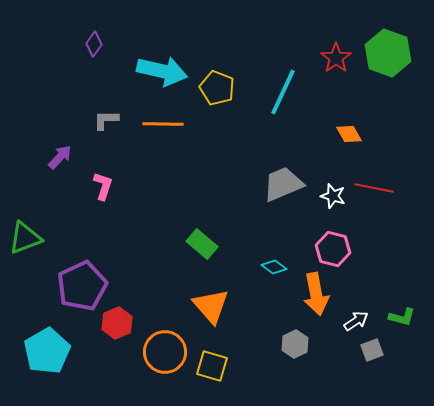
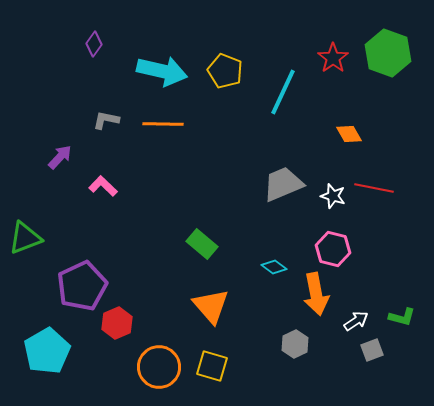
red star: moved 3 px left
yellow pentagon: moved 8 px right, 17 px up
gray L-shape: rotated 12 degrees clockwise
pink L-shape: rotated 64 degrees counterclockwise
orange circle: moved 6 px left, 15 px down
